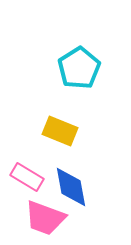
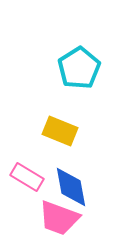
pink trapezoid: moved 14 px right
